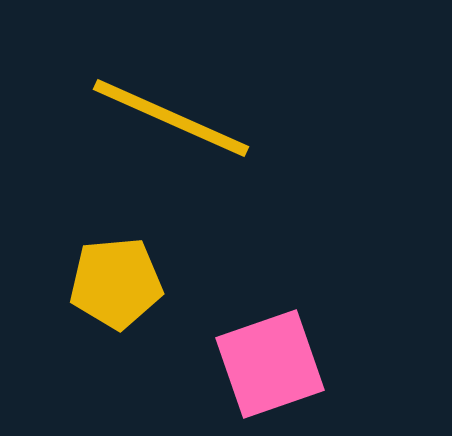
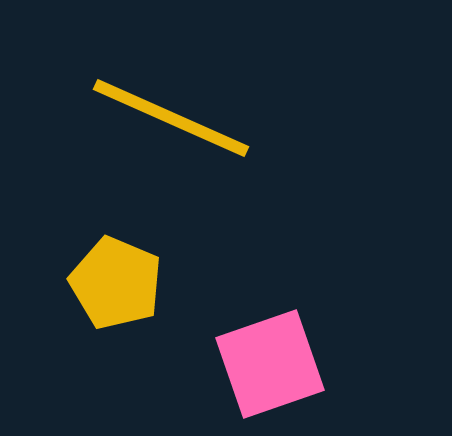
yellow pentagon: rotated 28 degrees clockwise
